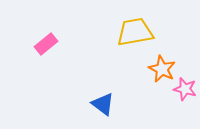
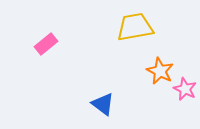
yellow trapezoid: moved 5 px up
orange star: moved 2 px left, 2 px down
pink star: rotated 10 degrees clockwise
